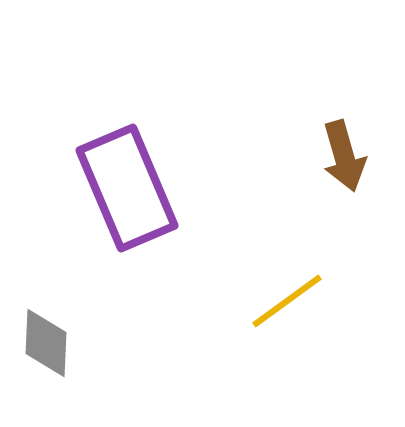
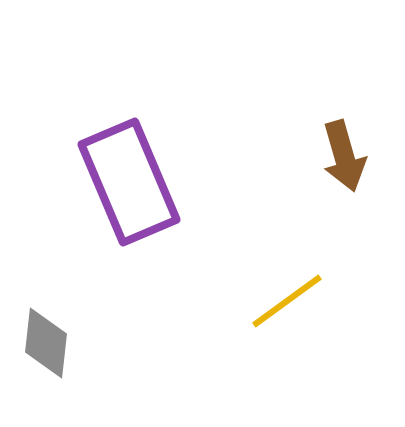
purple rectangle: moved 2 px right, 6 px up
gray diamond: rotated 4 degrees clockwise
